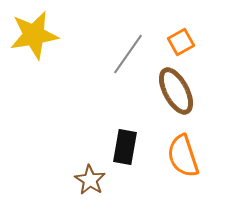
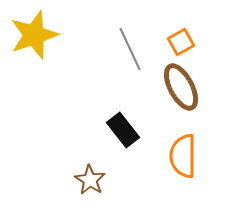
yellow star: rotated 9 degrees counterclockwise
gray line: moved 2 px right, 5 px up; rotated 60 degrees counterclockwise
brown ellipse: moved 5 px right, 4 px up
black rectangle: moved 2 px left, 17 px up; rotated 48 degrees counterclockwise
orange semicircle: rotated 18 degrees clockwise
